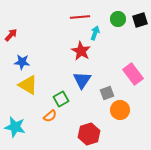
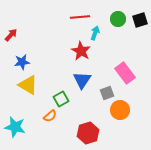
blue star: rotated 14 degrees counterclockwise
pink rectangle: moved 8 px left, 1 px up
red hexagon: moved 1 px left, 1 px up
